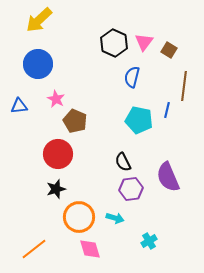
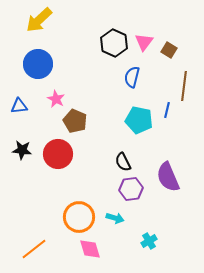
black star: moved 34 px left, 39 px up; rotated 24 degrees clockwise
